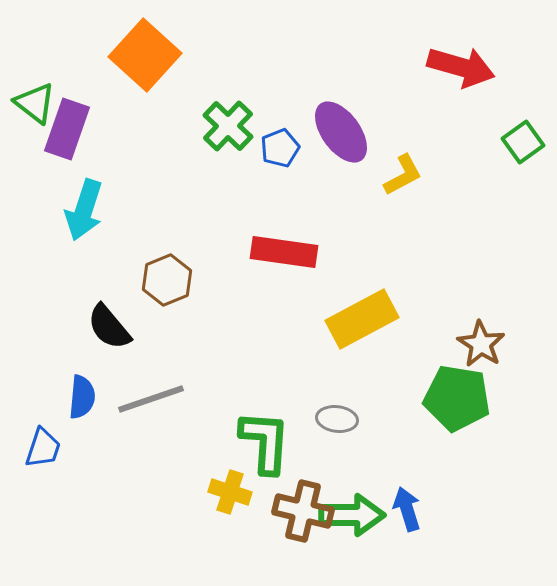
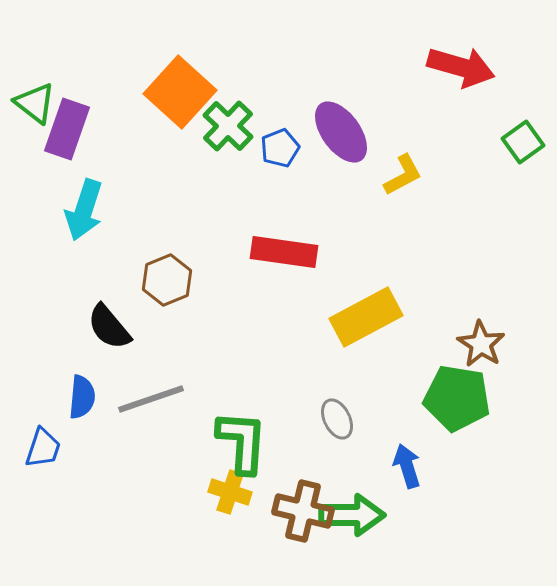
orange square: moved 35 px right, 37 px down
yellow rectangle: moved 4 px right, 2 px up
gray ellipse: rotated 57 degrees clockwise
green L-shape: moved 23 px left
blue arrow: moved 43 px up
